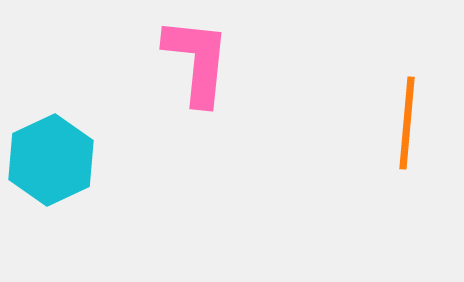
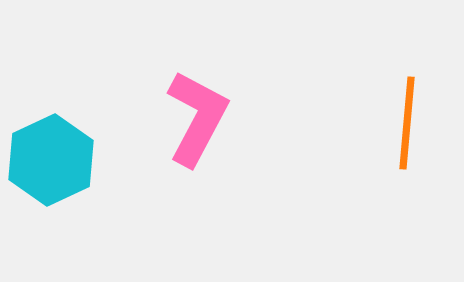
pink L-shape: moved 57 px down; rotated 22 degrees clockwise
